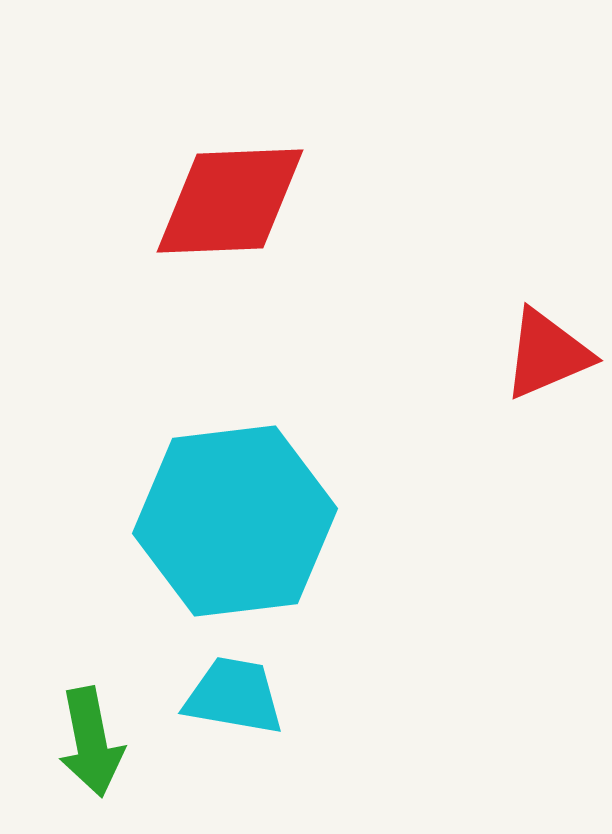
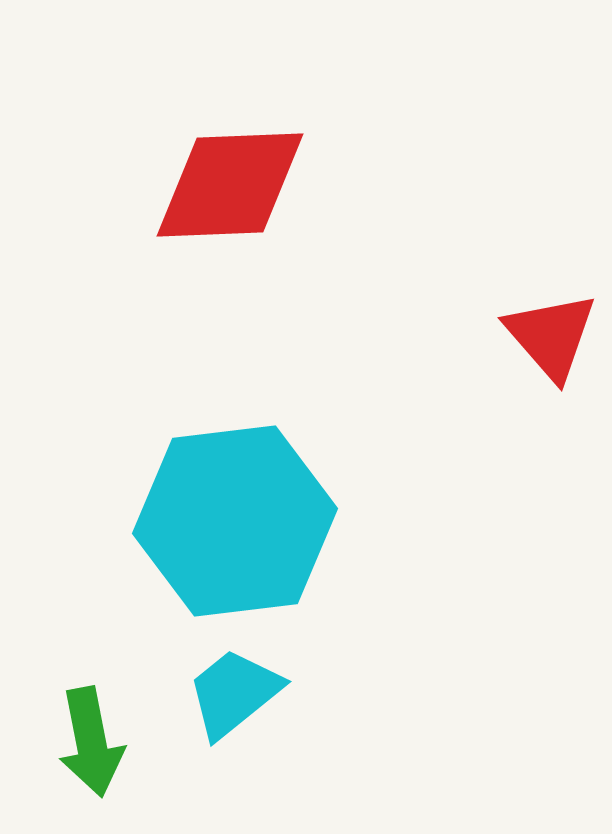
red diamond: moved 16 px up
red triangle: moved 4 px right, 18 px up; rotated 48 degrees counterclockwise
cyan trapezoid: moved 3 px up; rotated 49 degrees counterclockwise
